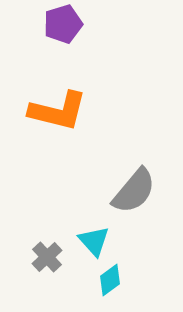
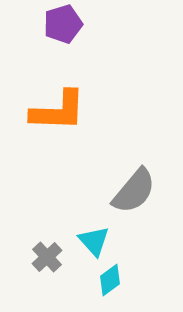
orange L-shape: rotated 12 degrees counterclockwise
